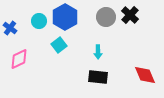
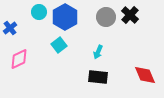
cyan circle: moved 9 px up
blue cross: rotated 16 degrees clockwise
cyan arrow: rotated 24 degrees clockwise
